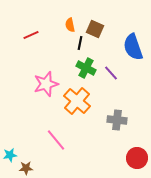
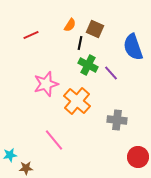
orange semicircle: rotated 136 degrees counterclockwise
green cross: moved 2 px right, 3 px up
pink line: moved 2 px left
red circle: moved 1 px right, 1 px up
